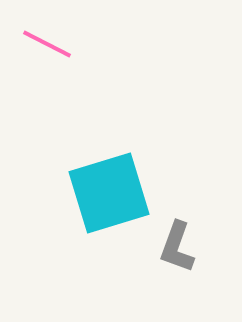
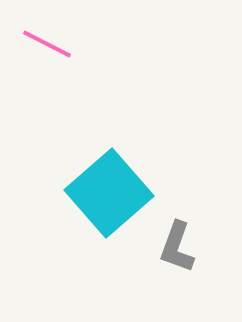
cyan square: rotated 24 degrees counterclockwise
